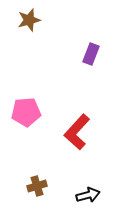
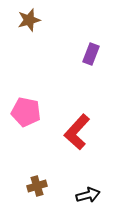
pink pentagon: rotated 16 degrees clockwise
